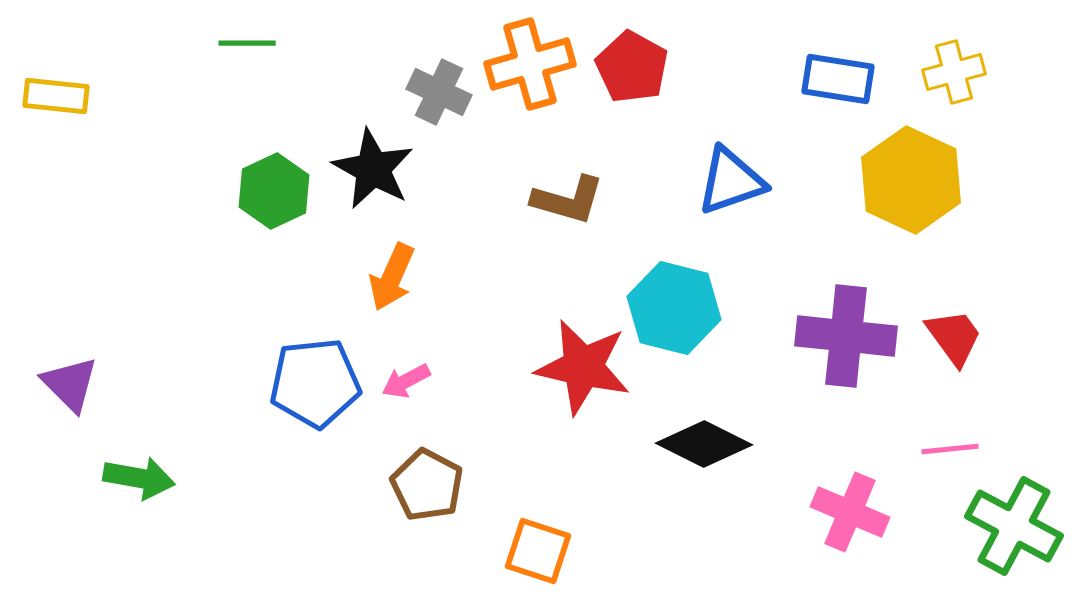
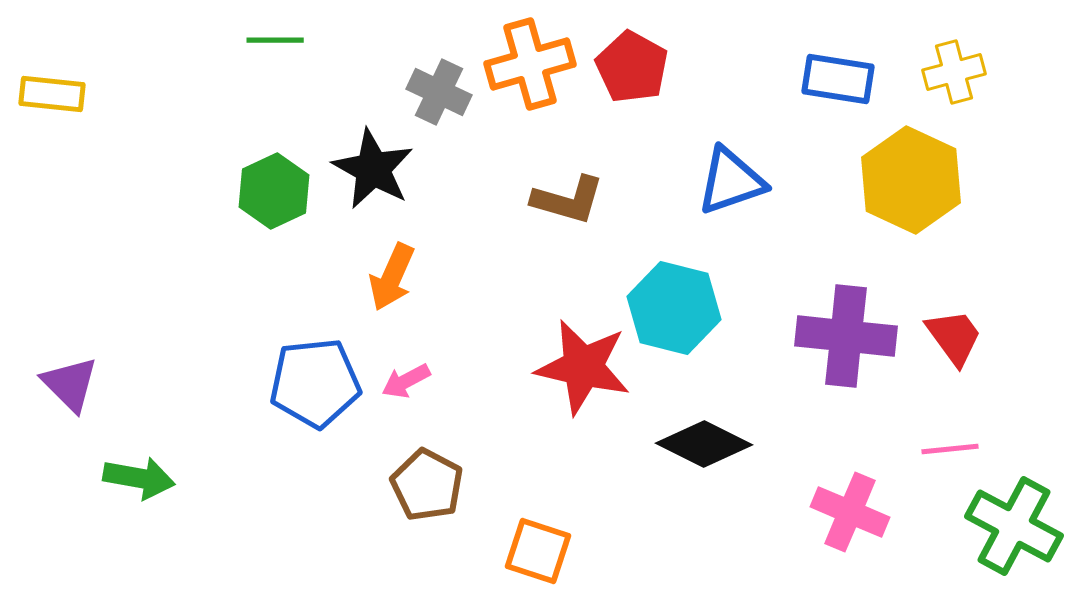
green line: moved 28 px right, 3 px up
yellow rectangle: moved 4 px left, 2 px up
